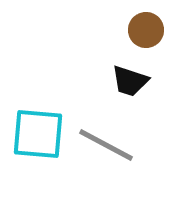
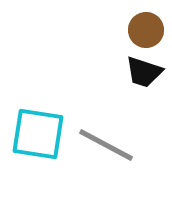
black trapezoid: moved 14 px right, 9 px up
cyan square: rotated 4 degrees clockwise
